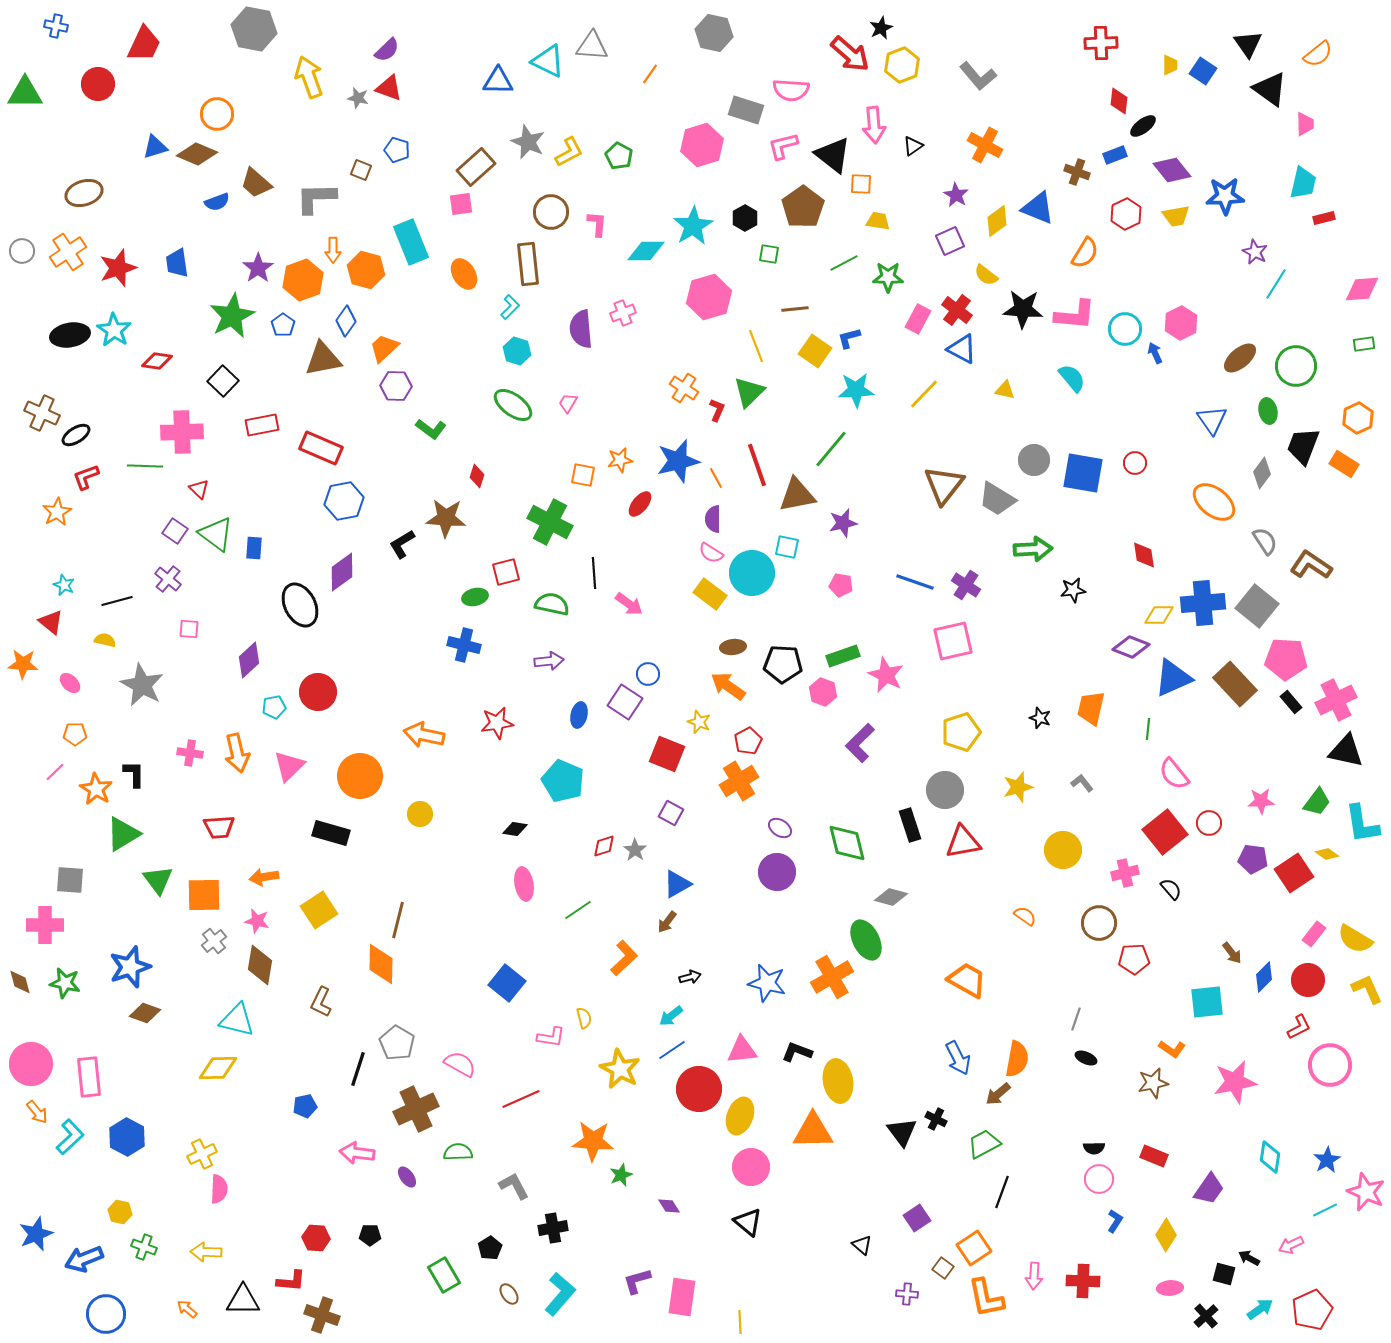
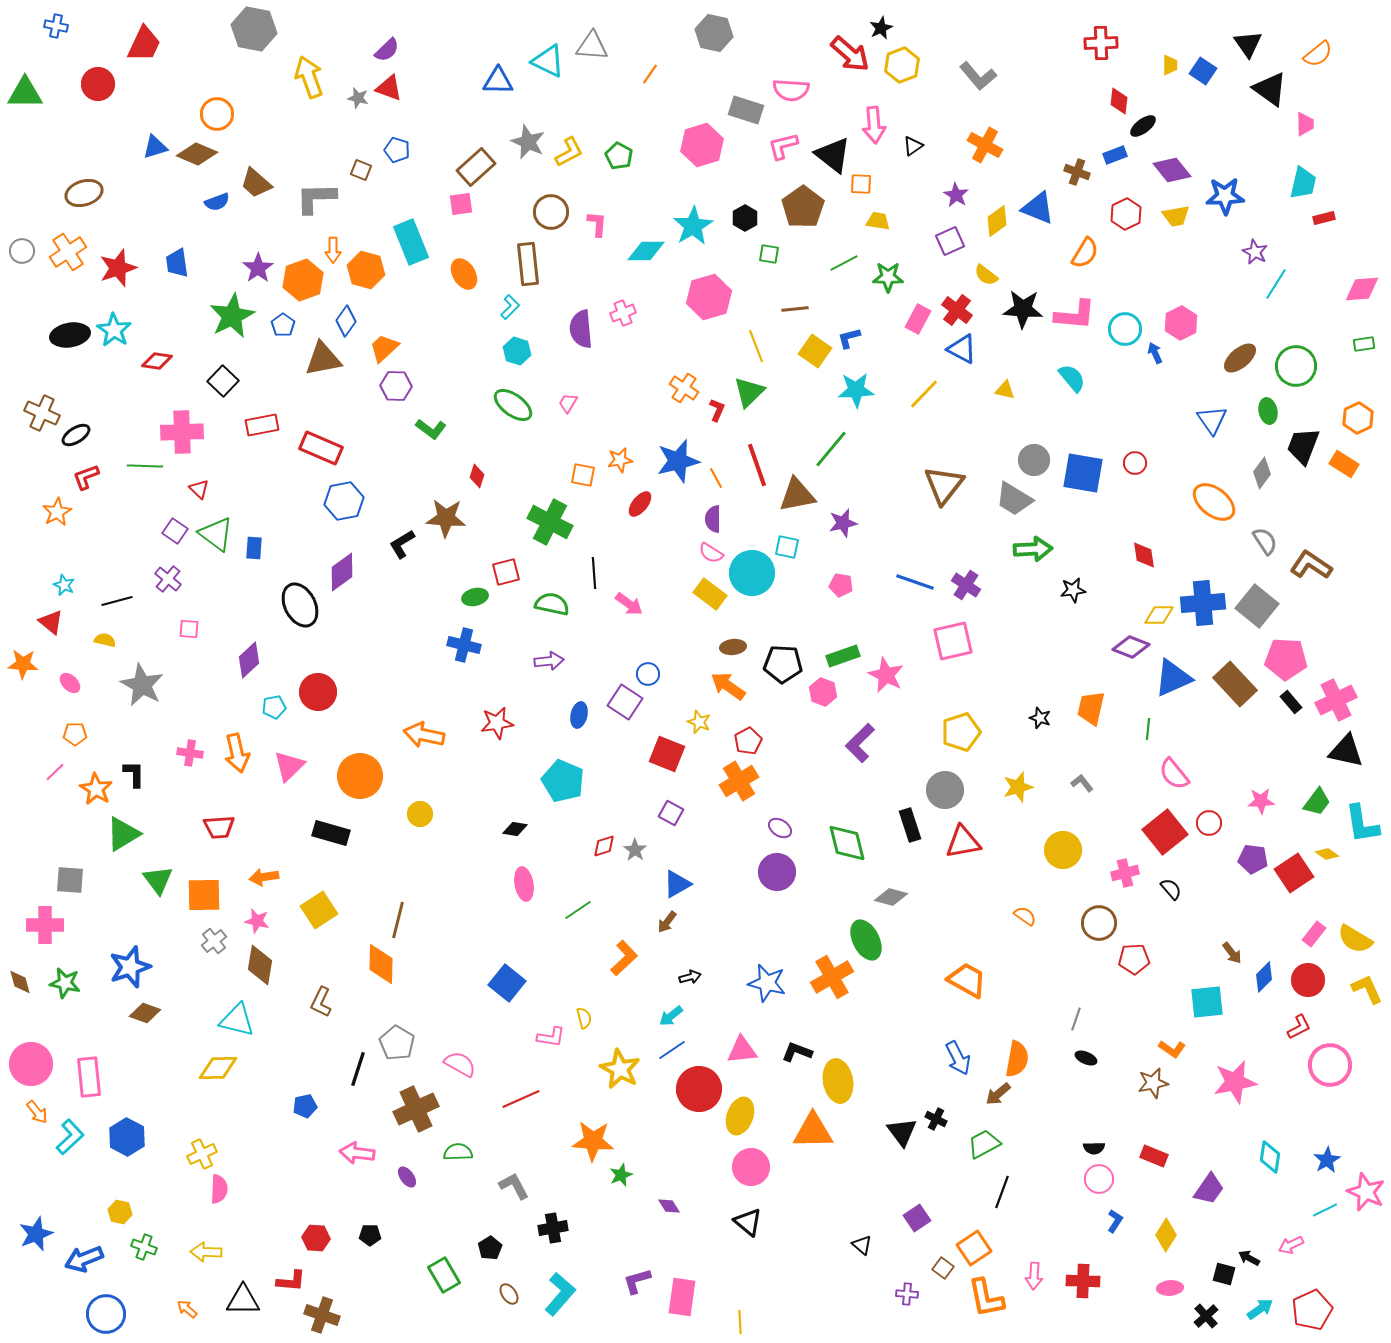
gray trapezoid at (997, 499): moved 17 px right
